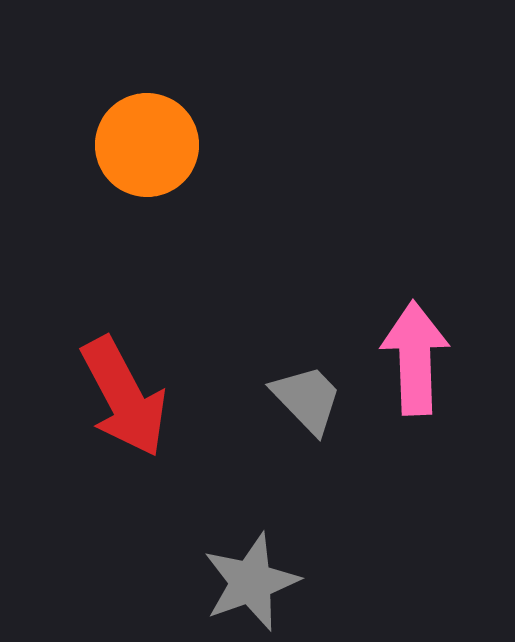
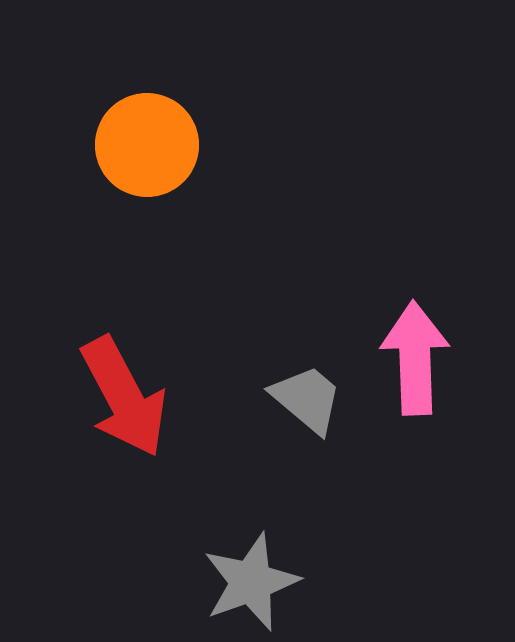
gray trapezoid: rotated 6 degrees counterclockwise
